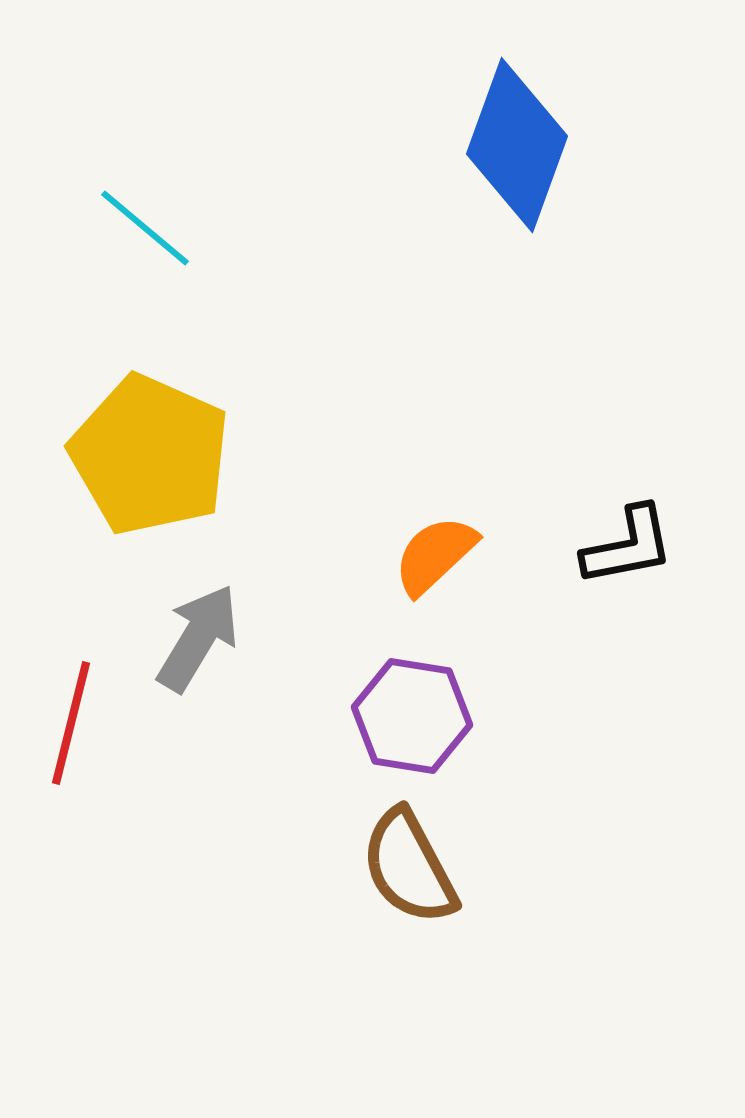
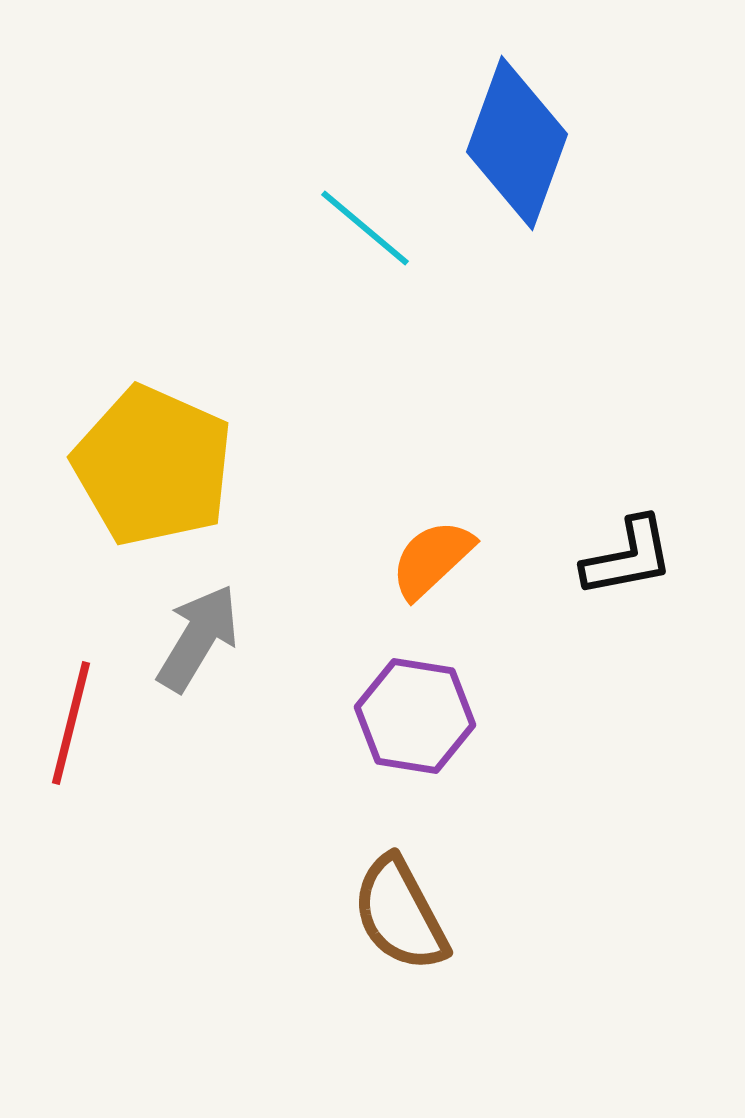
blue diamond: moved 2 px up
cyan line: moved 220 px right
yellow pentagon: moved 3 px right, 11 px down
black L-shape: moved 11 px down
orange semicircle: moved 3 px left, 4 px down
purple hexagon: moved 3 px right
brown semicircle: moved 9 px left, 47 px down
